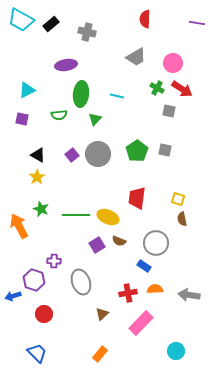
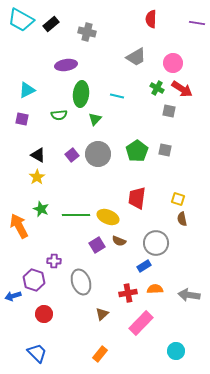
red semicircle at (145, 19): moved 6 px right
blue rectangle at (144, 266): rotated 64 degrees counterclockwise
